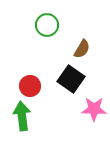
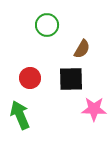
black square: rotated 36 degrees counterclockwise
red circle: moved 8 px up
green arrow: moved 2 px left, 1 px up; rotated 16 degrees counterclockwise
